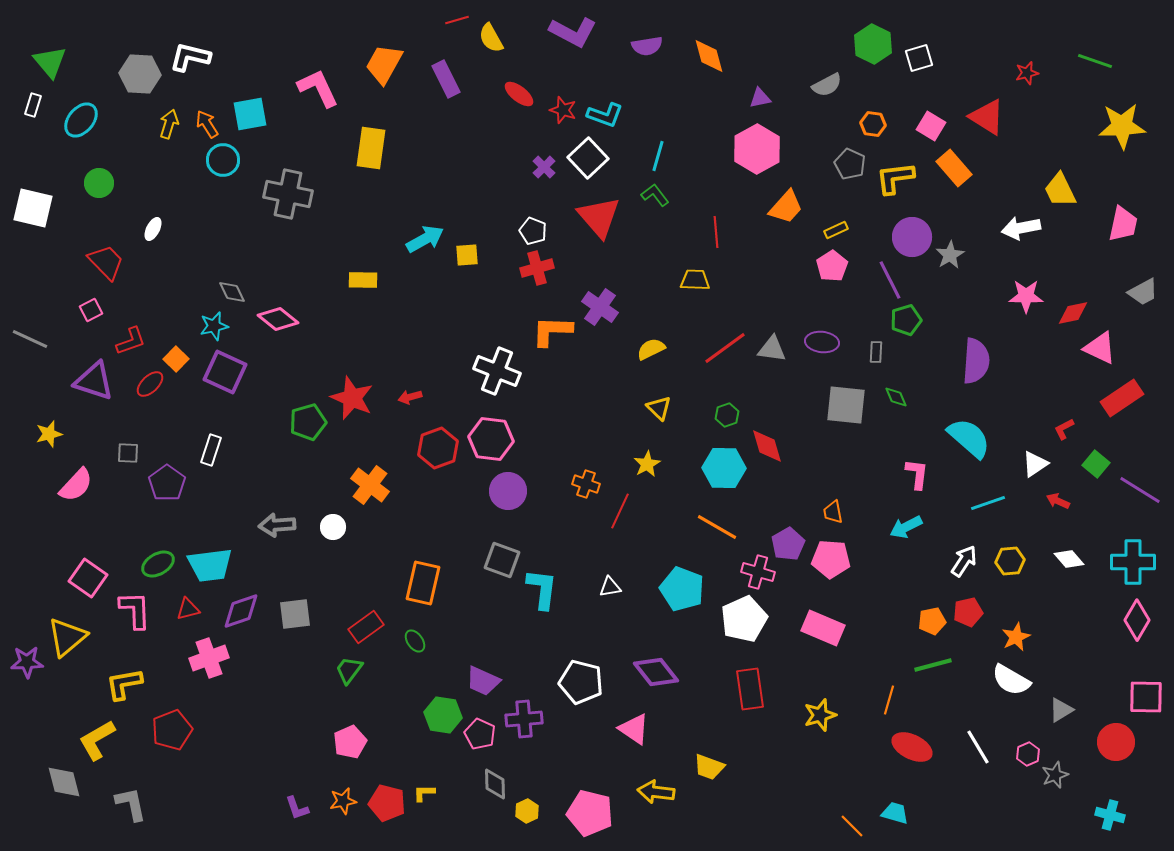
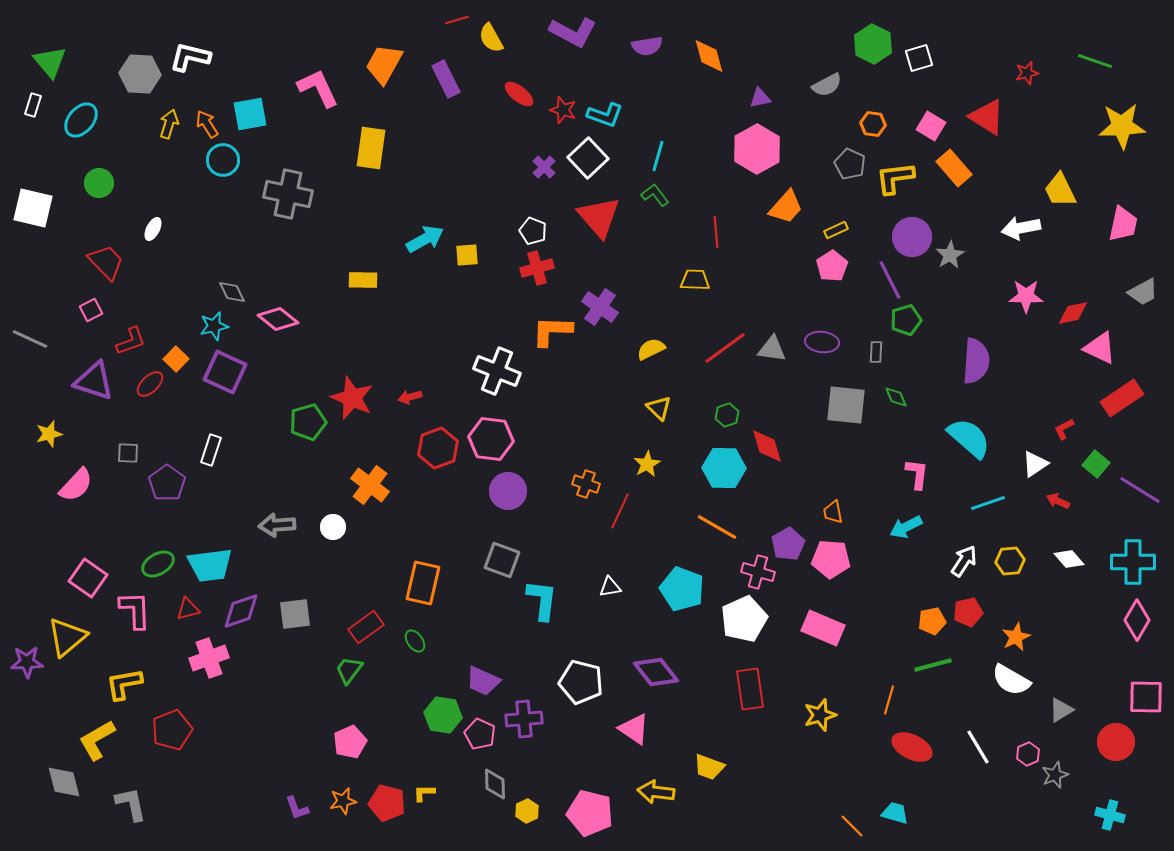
cyan L-shape at (542, 589): moved 11 px down
